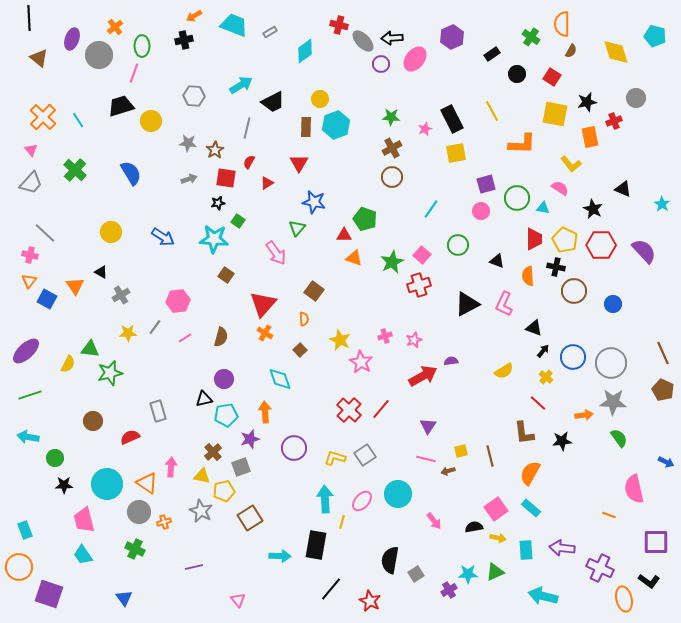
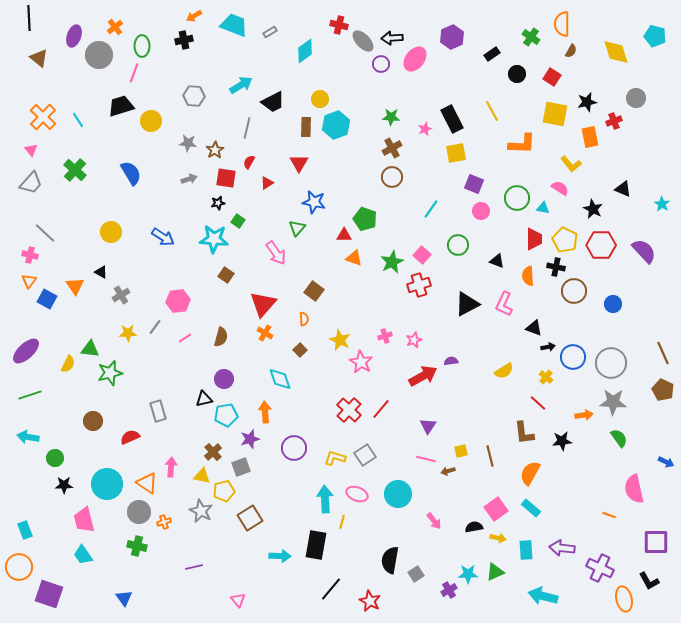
purple ellipse at (72, 39): moved 2 px right, 3 px up
purple square at (486, 184): moved 12 px left; rotated 36 degrees clockwise
black arrow at (543, 351): moved 5 px right, 4 px up; rotated 40 degrees clockwise
pink ellipse at (362, 501): moved 5 px left, 7 px up; rotated 70 degrees clockwise
green cross at (135, 549): moved 2 px right, 3 px up; rotated 12 degrees counterclockwise
black L-shape at (649, 581): rotated 25 degrees clockwise
